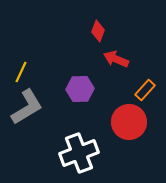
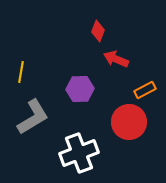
yellow line: rotated 15 degrees counterclockwise
orange rectangle: rotated 20 degrees clockwise
gray L-shape: moved 6 px right, 10 px down
